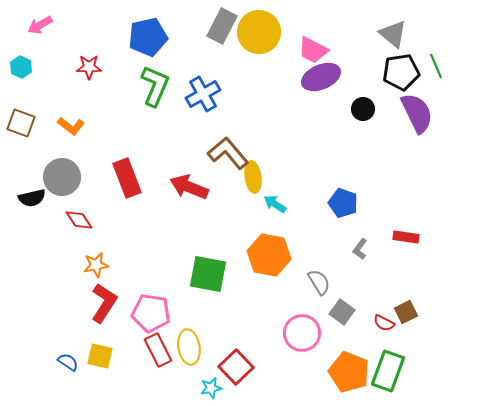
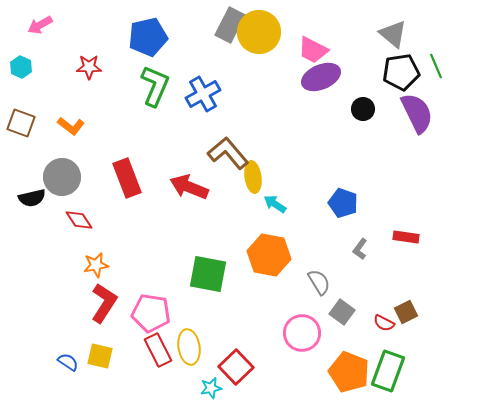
gray rectangle at (222, 26): moved 8 px right, 1 px up
